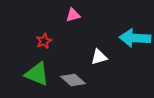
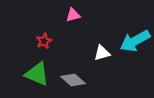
cyan arrow: moved 3 px down; rotated 32 degrees counterclockwise
white triangle: moved 3 px right, 4 px up
